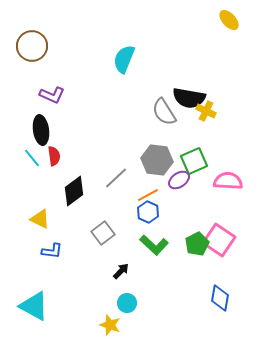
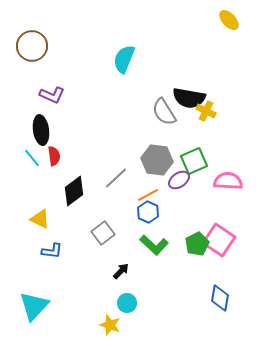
cyan triangle: rotated 44 degrees clockwise
